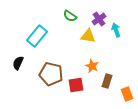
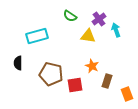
cyan rectangle: rotated 35 degrees clockwise
black semicircle: rotated 24 degrees counterclockwise
red square: moved 1 px left
